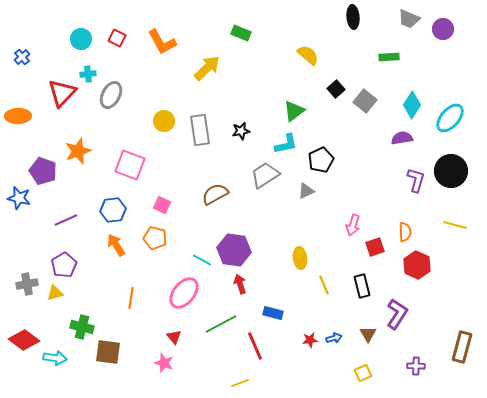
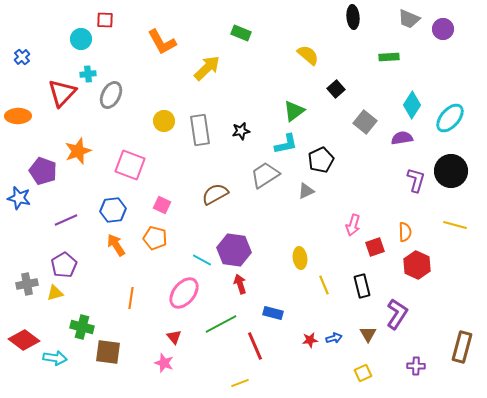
red square at (117, 38): moved 12 px left, 18 px up; rotated 24 degrees counterclockwise
gray square at (365, 101): moved 21 px down
